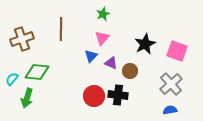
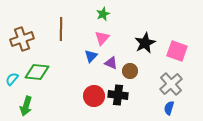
black star: moved 1 px up
green arrow: moved 1 px left, 8 px down
blue semicircle: moved 1 px left, 2 px up; rotated 64 degrees counterclockwise
